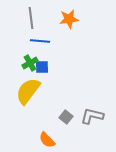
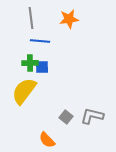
green cross: rotated 28 degrees clockwise
yellow semicircle: moved 4 px left
